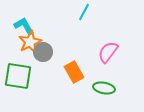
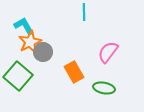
cyan line: rotated 30 degrees counterclockwise
green square: rotated 32 degrees clockwise
